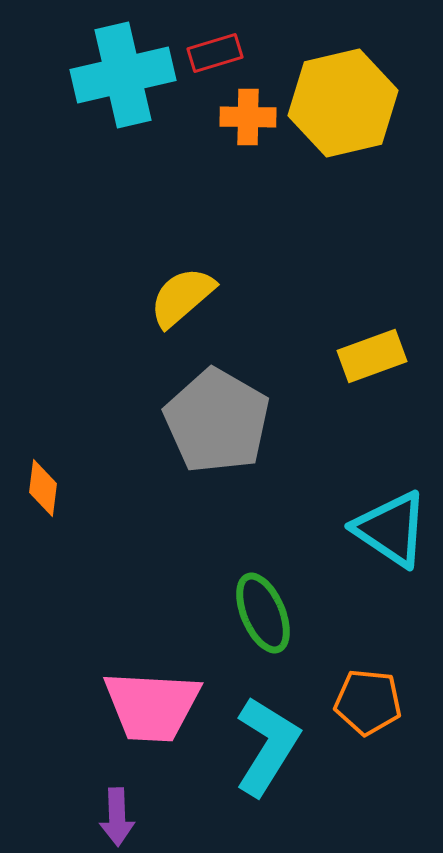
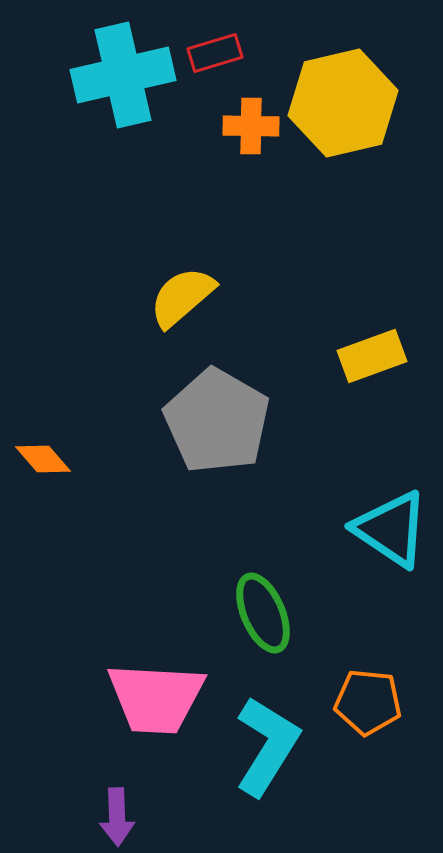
orange cross: moved 3 px right, 9 px down
orange diamond: moved 29 px up; rotated 48 degrees counterclockwise
pink trapezoid: moved 4 px right, 8 px up
